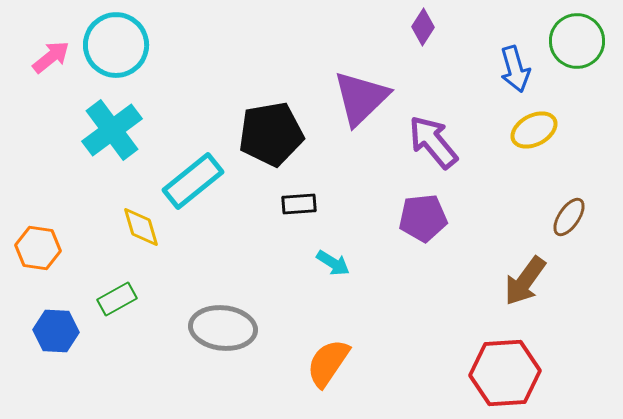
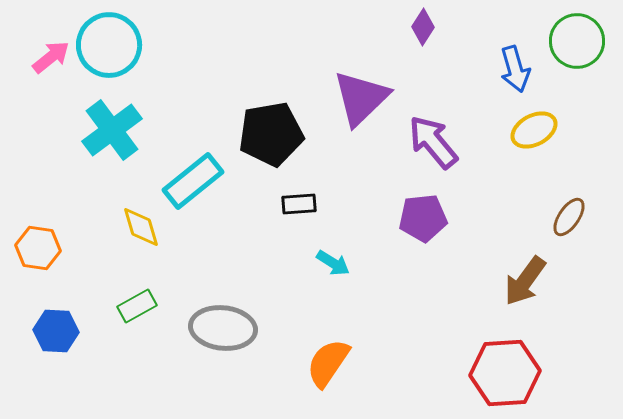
cyan circle: moved 7 px left
green rectangle: moved 20 px right, 7 px down
